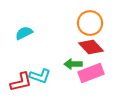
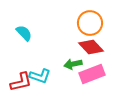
cyan semicircle: rotated 72 degrees clockwise
green arrow: rotated 12 degrees counterclockwise
pink rectangle: moved 1 px right, 1 px down
